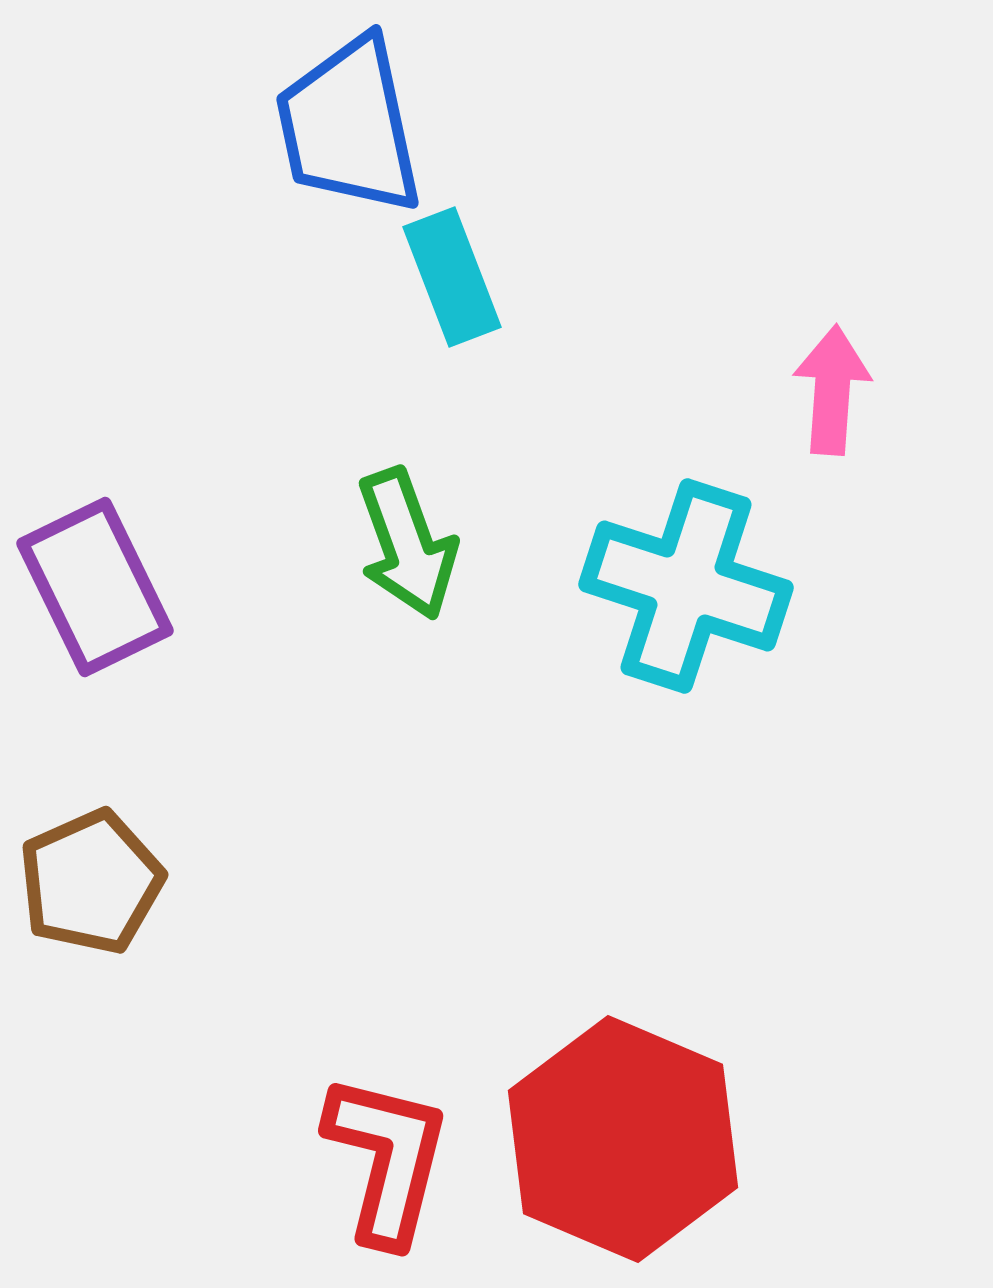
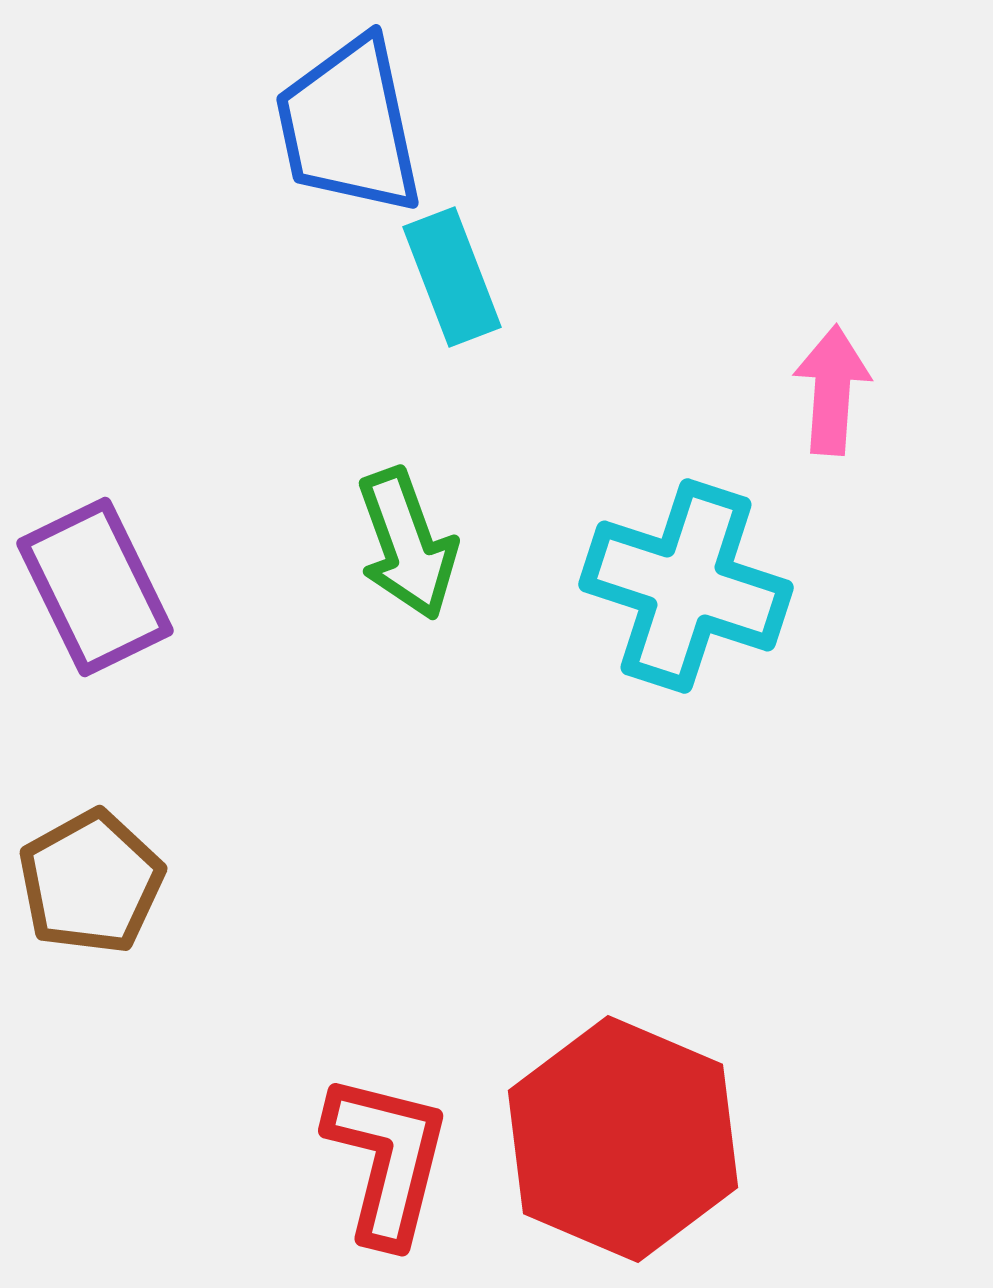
brown pentagon: rotated 5 degrees counterclockwise
